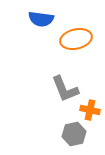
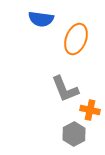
orange ellipse: rotated 56 degrees counterclockwise
gray hexagon: rotated 15 degrees counterclockwise
